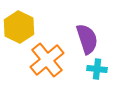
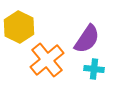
purple semicircle: rotated 52 degrees clockwise
cyan cross: moved 3 px left
